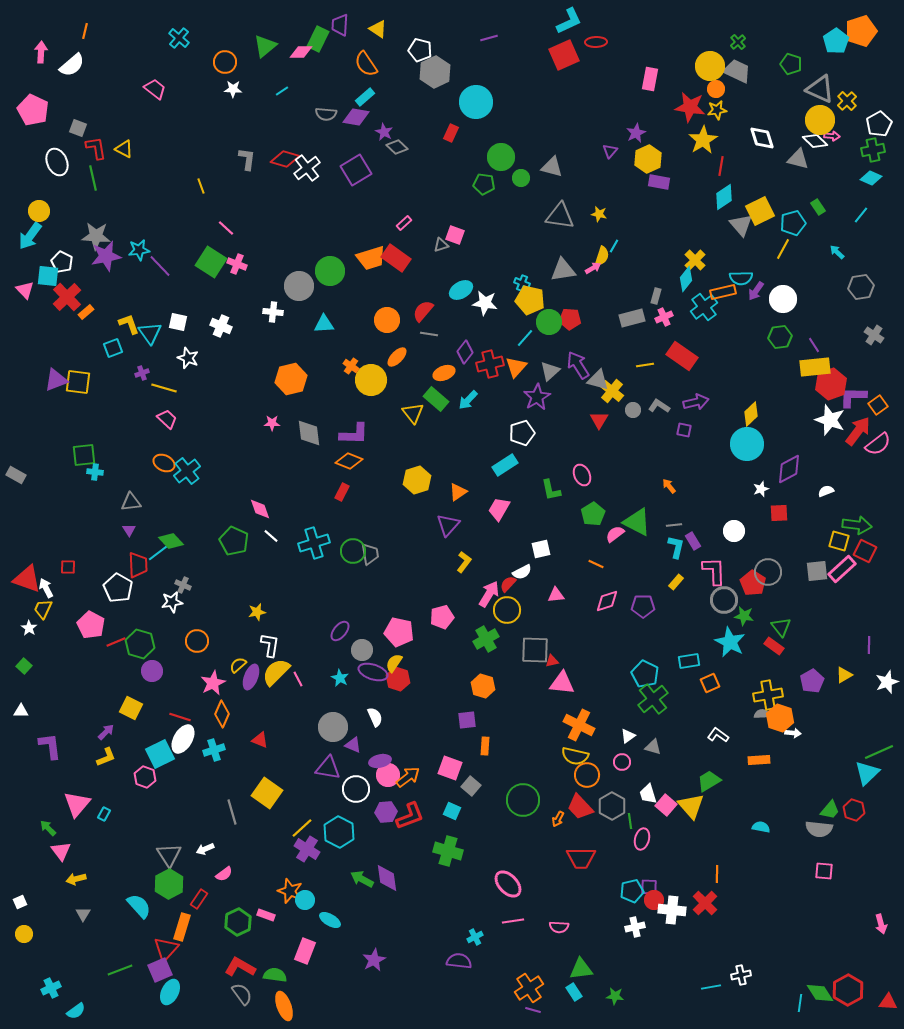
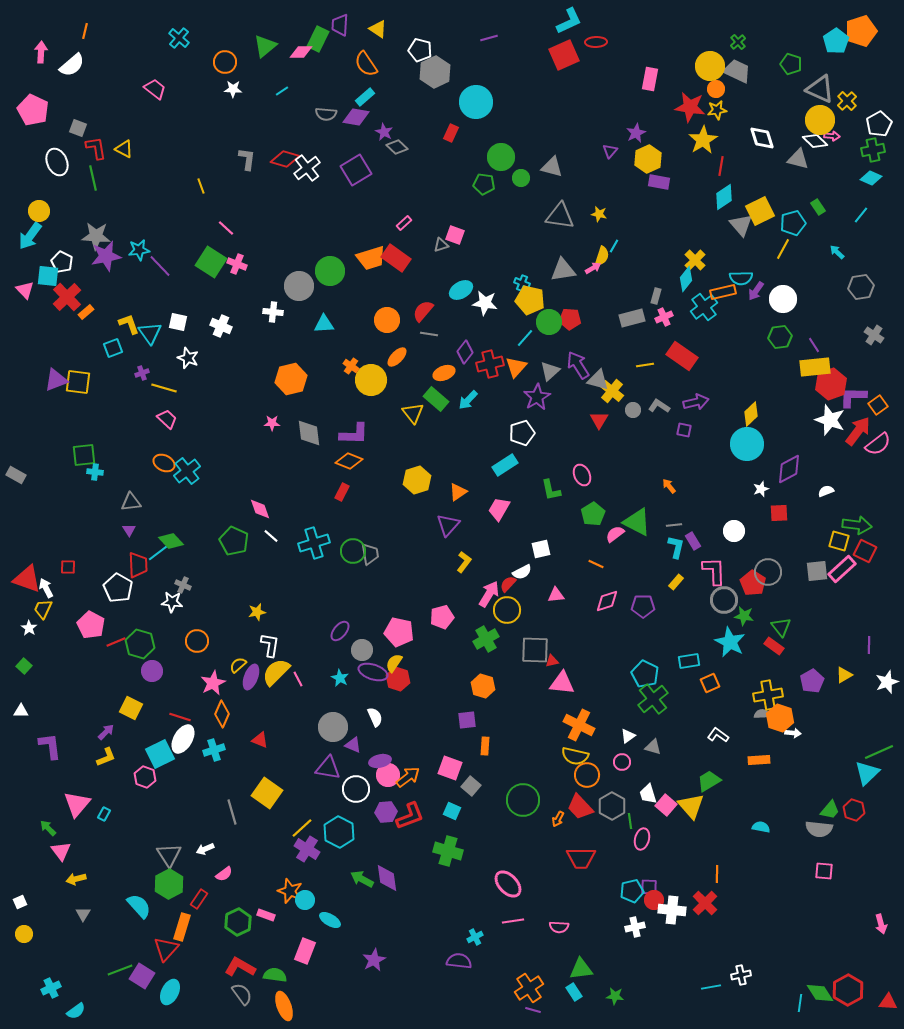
white star at (172, 602): rotated 15 degrees clockwise
purple square at (160, 970): moved 18 px left, 6 px down; rotated 35 degrees counterclockwise
